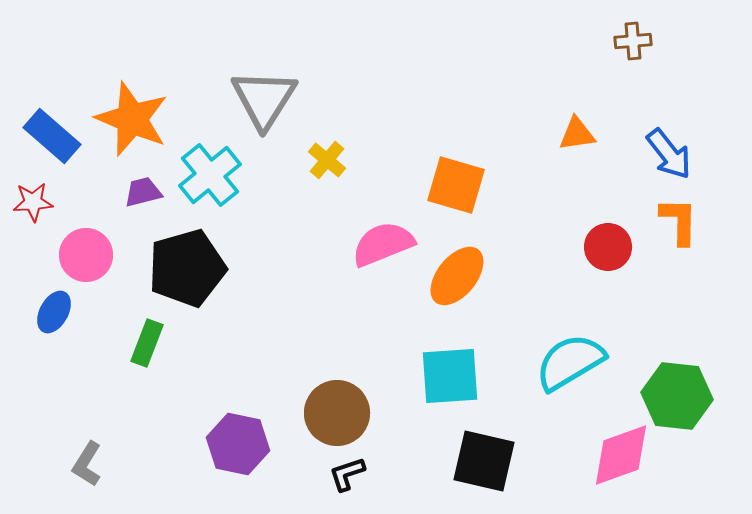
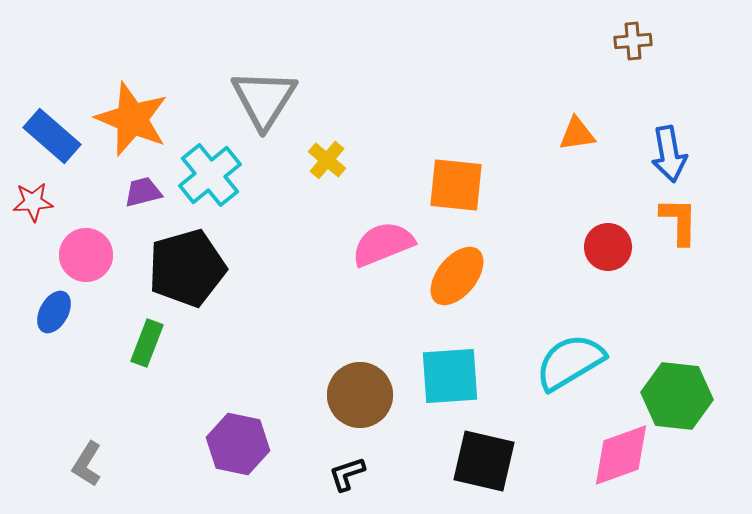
blue arrow: rotated 28 degrees clockwise
orange square: rotated 10 degrees counterclockwise
brown circle: moved 23 px right, 18 px up
